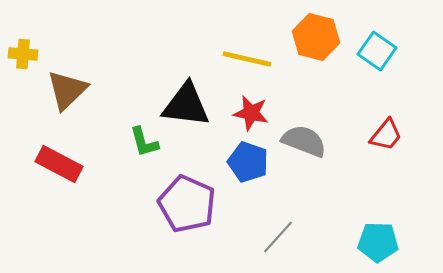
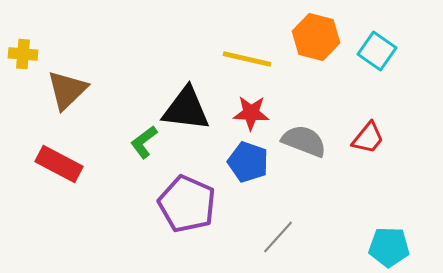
black triangle: moved 4 px down
red star: rotated 9 degrees counterclockwise
red trapezoid: moved 18 px left, 3 px down
green L-shape: rotated 68 degrees clockwise
cyan pentagon: moved 11 px right, 5 px down
